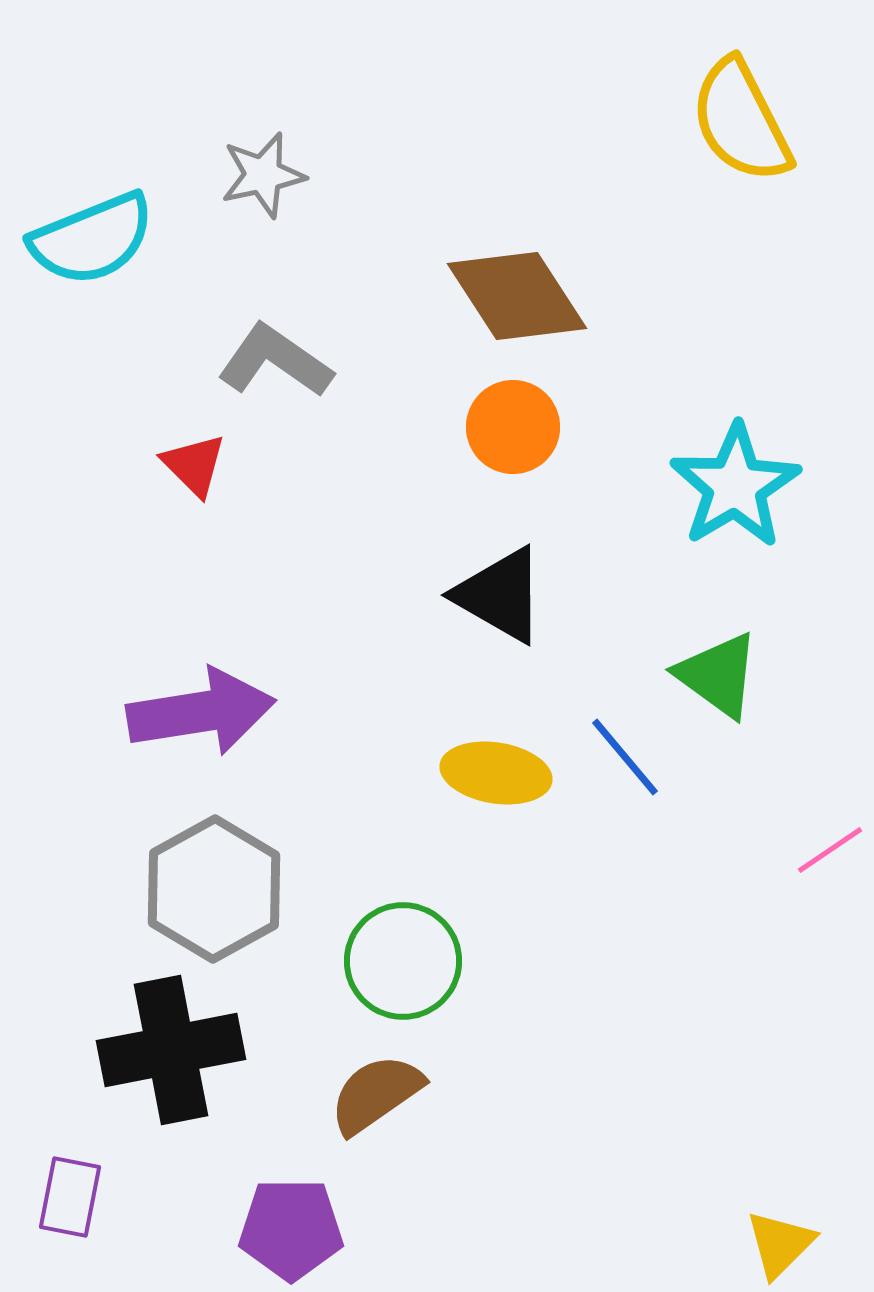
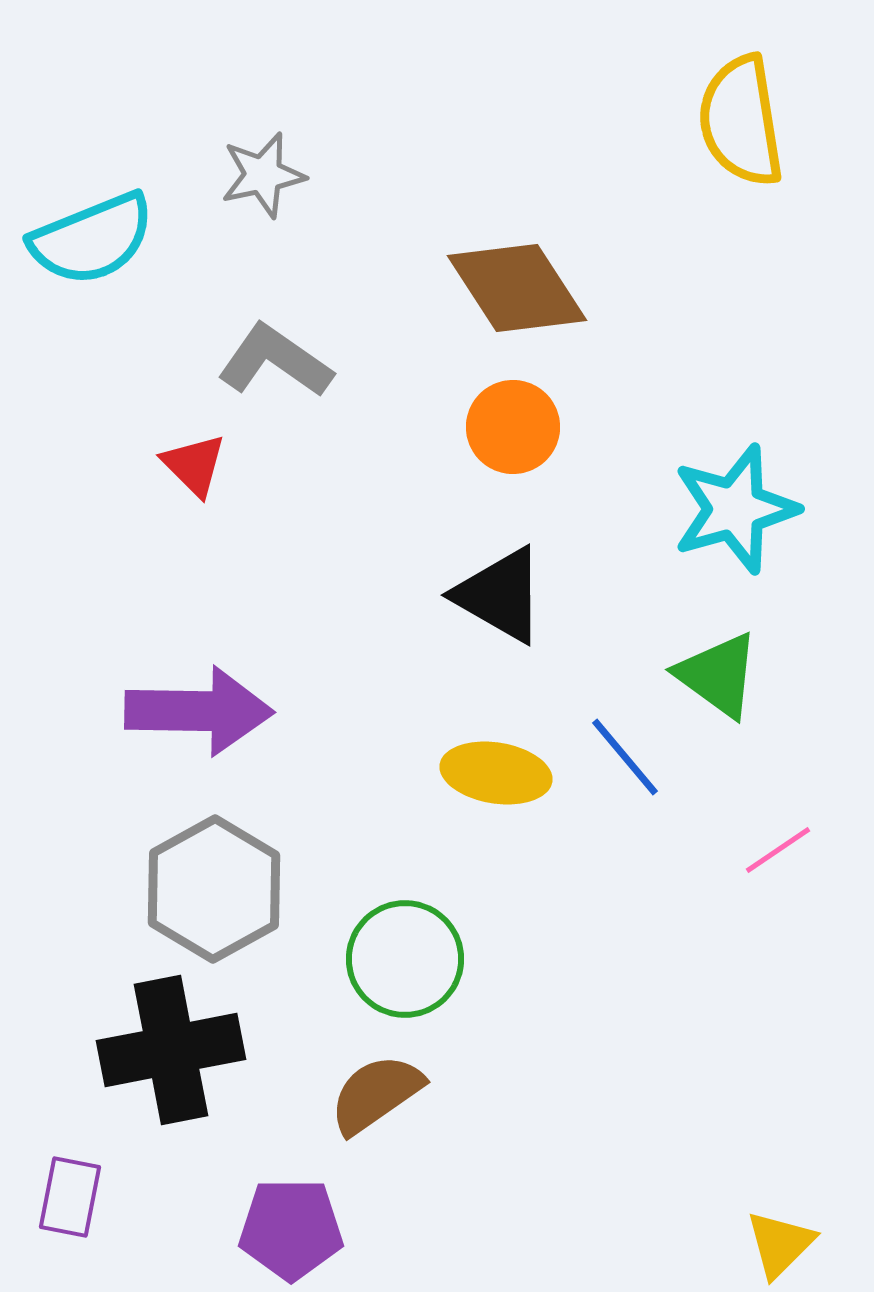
yellow semicircle: rotated 18 degrees clockwise
brown diamond: moved 8 px up
cyan star: moved 23 px down; rotated 15 degrees clockwise
purple arrow: moved 2 px left, 1 px up; rotated 10 degrees clockwise
pink line: moved 52 px left
green circle: moved 2 px right, 2 px up
